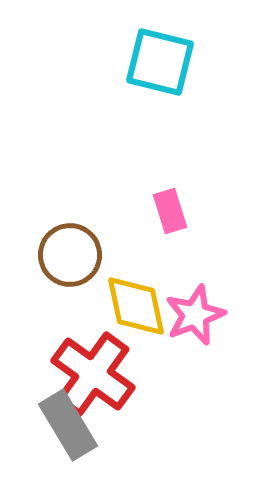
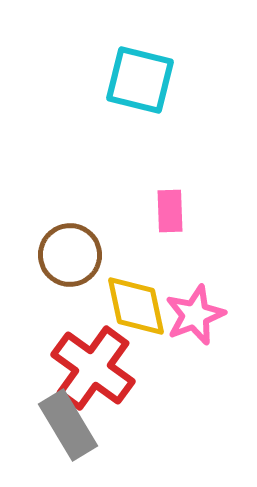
cyan square: moved 20 px left, 18 px down
pink rectangle: rotated 15 degrees clockwise
red cross: moved 6 px up
